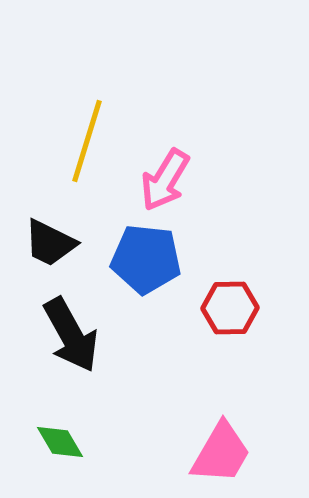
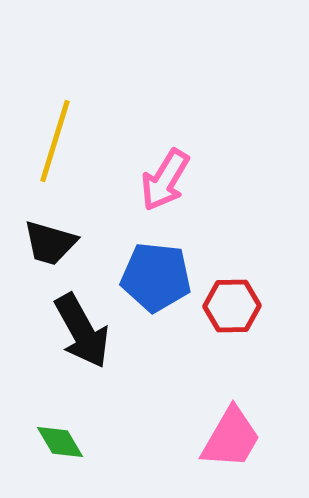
yellow line: moved 32 px left
black trapezoid: rotated 10 degrees counterclockwise
blue pentagon: moved 10 px right, 18 px down
red hexagon: moved 2 px right, 2 px up
black arrow: moved 11 px right, 4 px up
pink trapezoid: moved 10 px right, 15 px up
